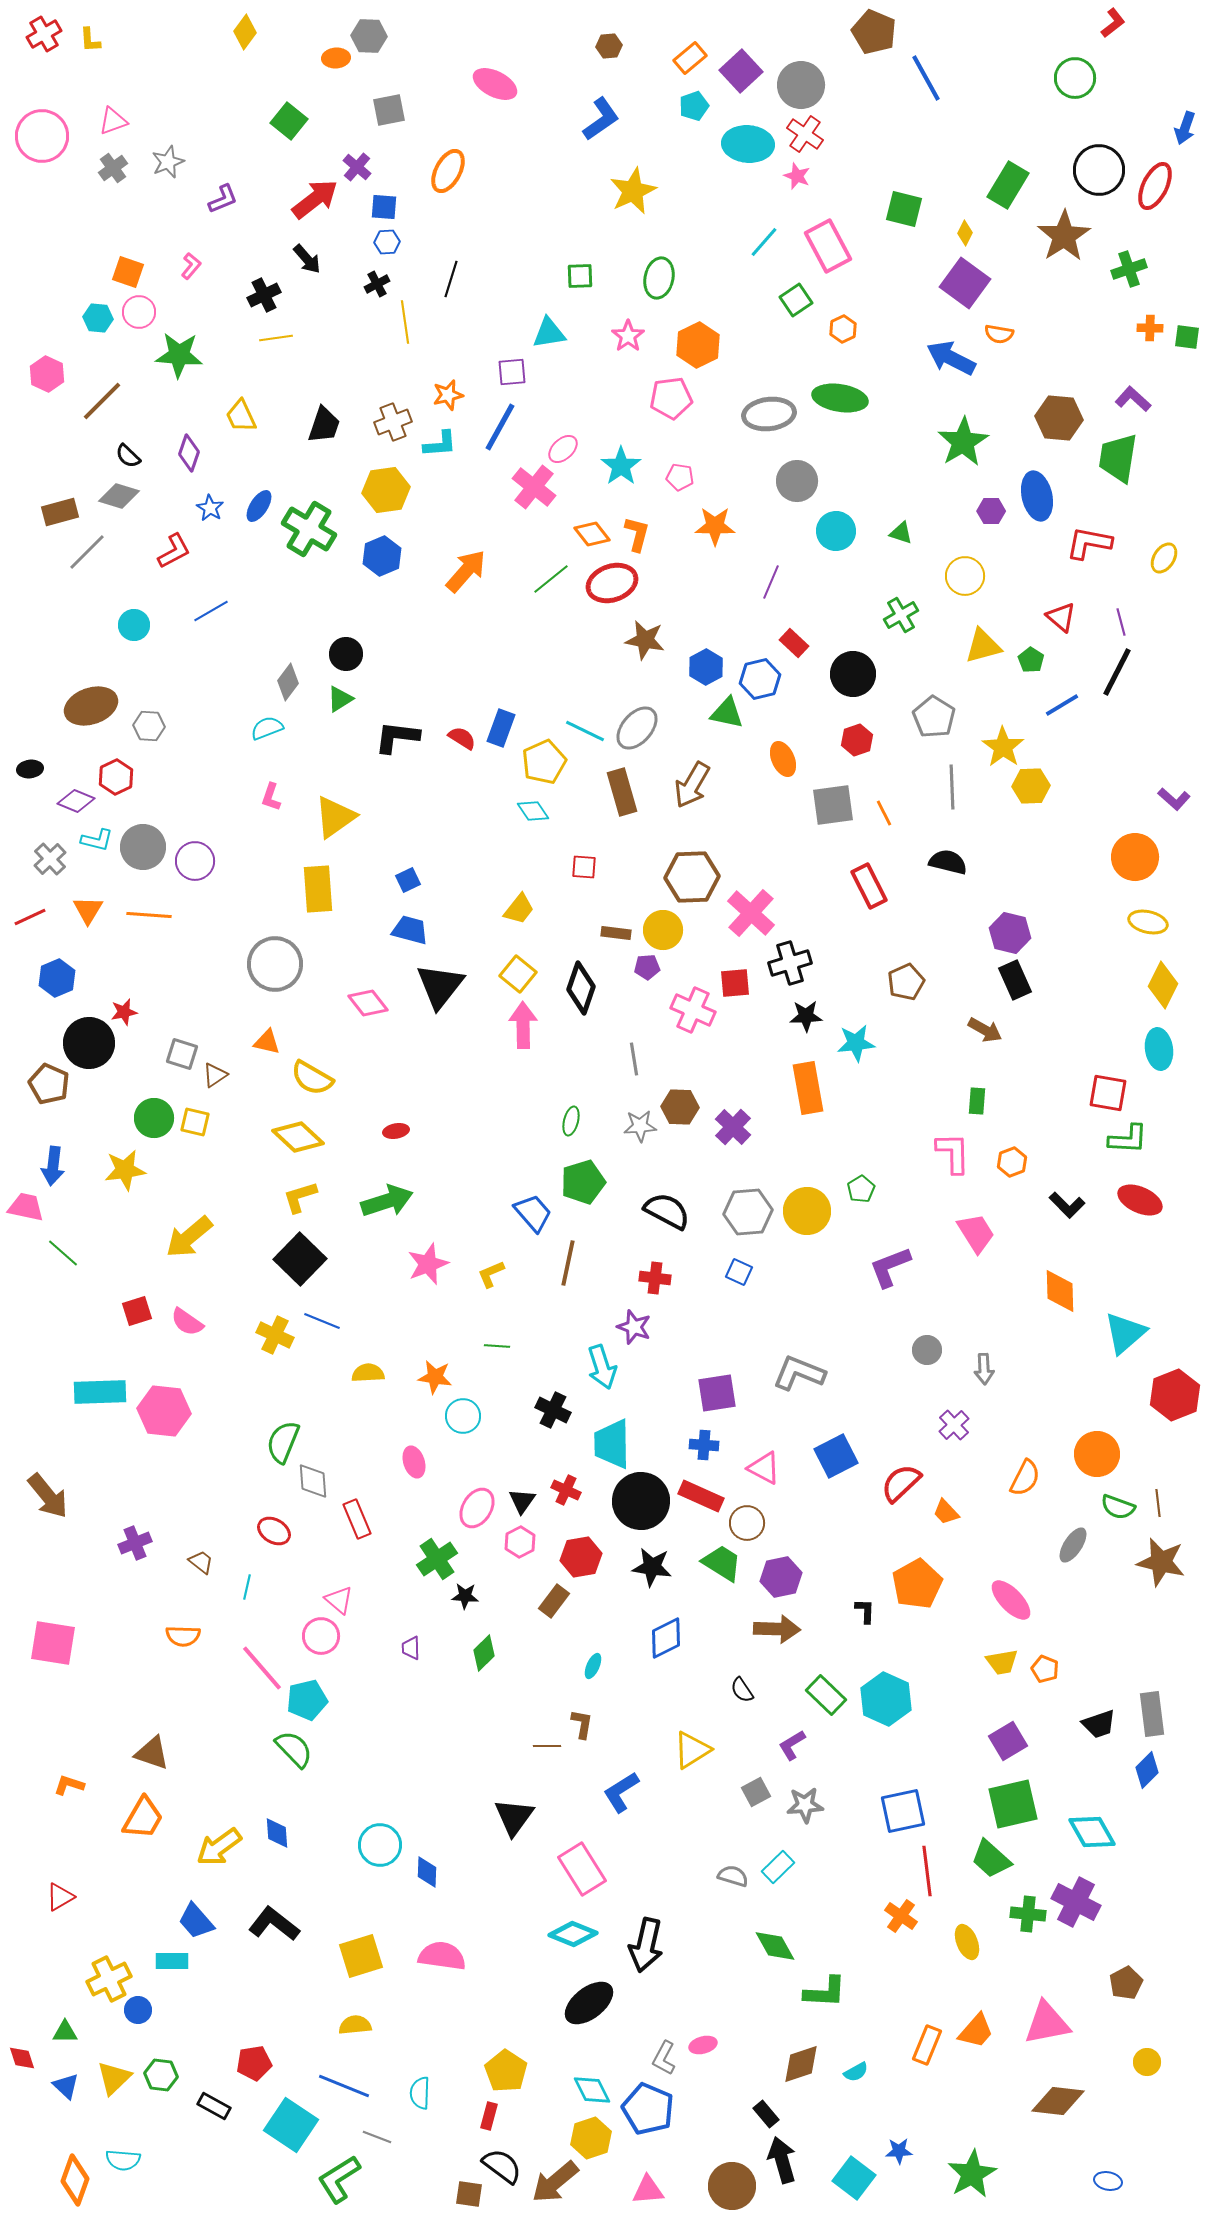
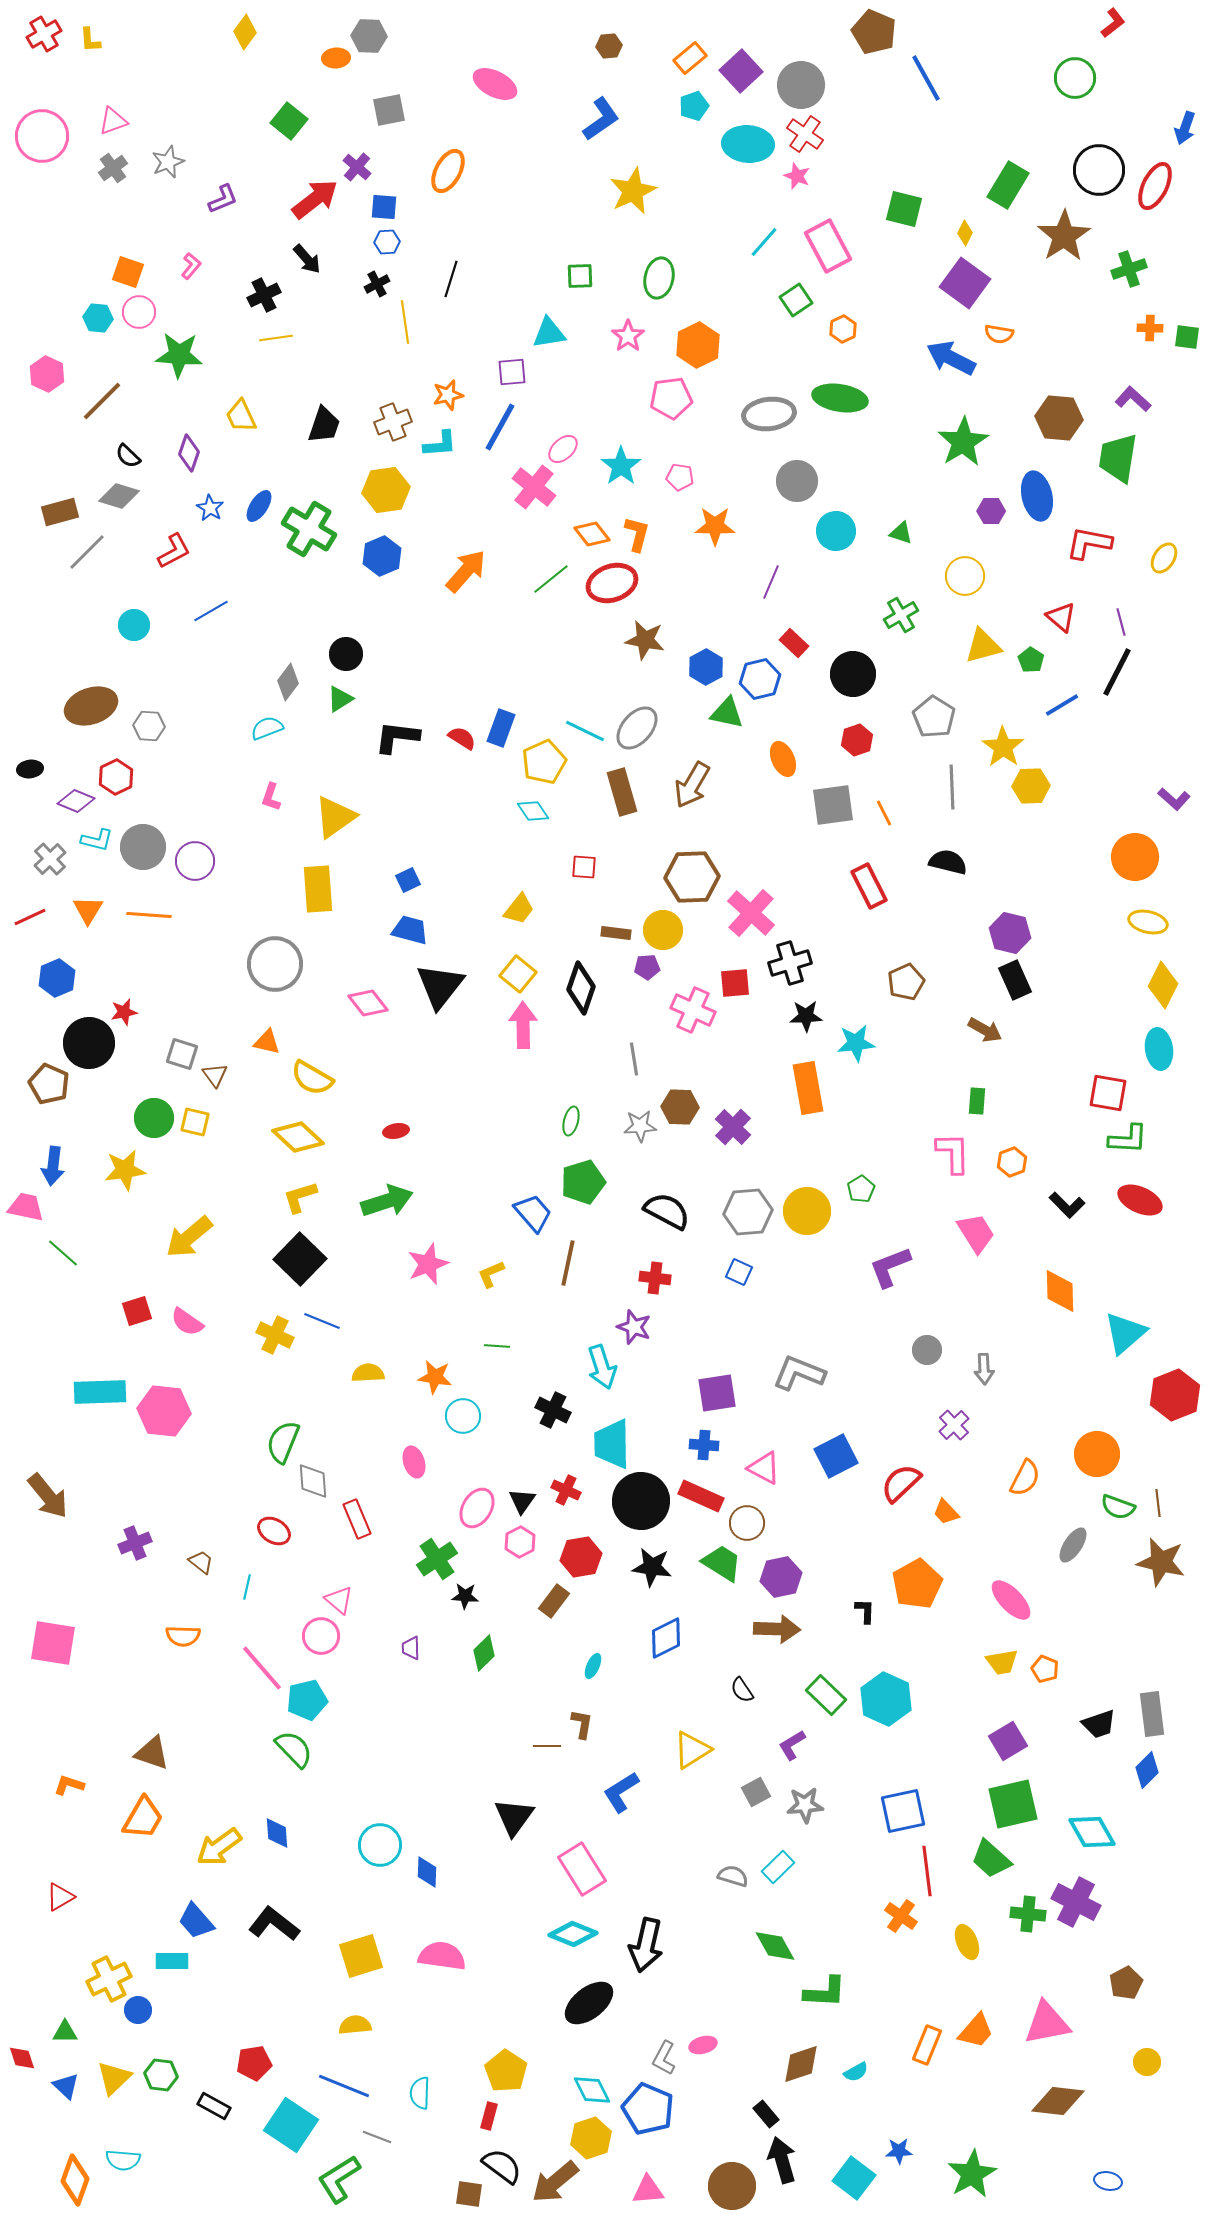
brown triangle at (215, 1075): rotated 32 degrees counterclockwise
